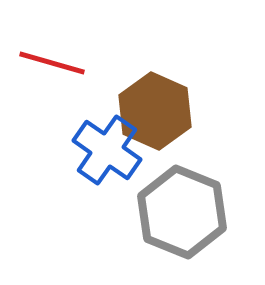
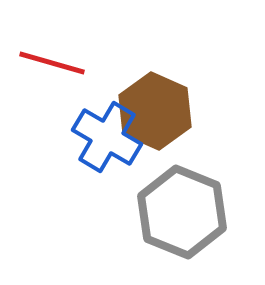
blue cross: moved 13 px up; rotated 4 degrees counterclockwise
